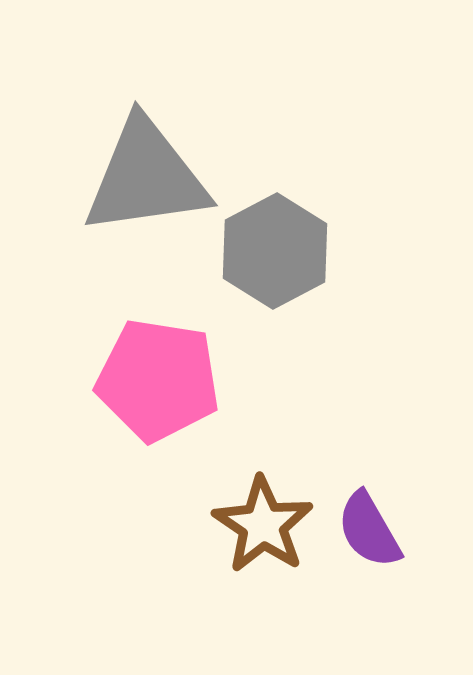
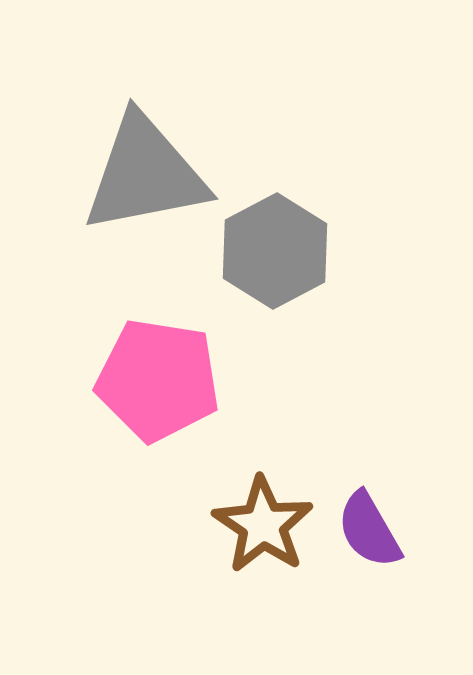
gray triangle: moved 1 px left, 3 px up; rotated 3 degrees counterclockwise
